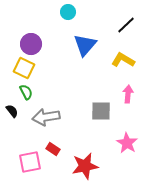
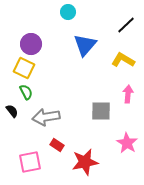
red rectangle: moved 4 px right, 4 px up
red star: moved 4 px up
